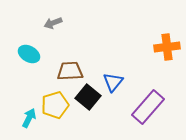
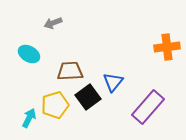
black square: rotated 15 degrees clockwise
